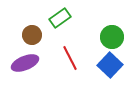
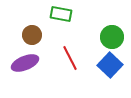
green rectangle: moved 1 px right, 4 px up; rotated 45 degrees clockwise
